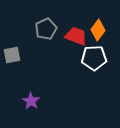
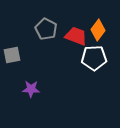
gray pentagon: rotated 20 degrees counterclockwise
purple star: moved 12 px up; rotated 30 degrees counterclockwise
